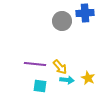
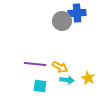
blue cross: moved 8 px left
yellow arrow: rotated 21 degrees counterclockwise
